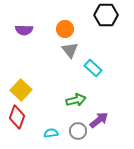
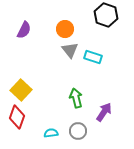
black hexagon: rotated 20 degrees clockwise
purple semicircle: rotated 66 degrees counterclockwise
cyan rectangle: moved 11 px up; rotated 24 degrees counterclockwise
green arrow: moved 2 px up; rotated 90 degrees counterclockwise
purple arrow: moved 5 px right, 8 px up; rotated 18 degrees counterclockwise
